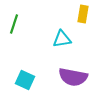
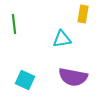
green line: rotated 24 degrees counterclockwise
